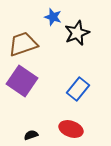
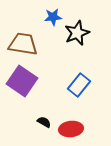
blue star: rotated 24 degrees counterclockwise
brown trapezoid: rotated 28 degrees clockwise
blue rectangle: moved 1 px right, 4 px up
red ellipse: rotated 25 degrees counterclockwise
black semicircle: moved 13 px right, 13 px up; rotated 48 degrees clockwise
